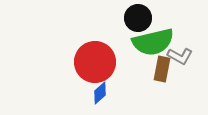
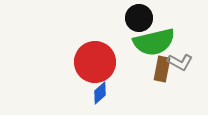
black circle: moved 1 px right
green semicircle: moved 1 px right
gray L-shape: moved 6 px down
